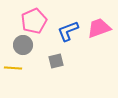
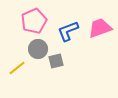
pink trapezoid: moved 1 px right
gray circle: moved 15 px right, 4 px down
yellow line: moved 4 px right; rotated 42 degrees counterclockwise
